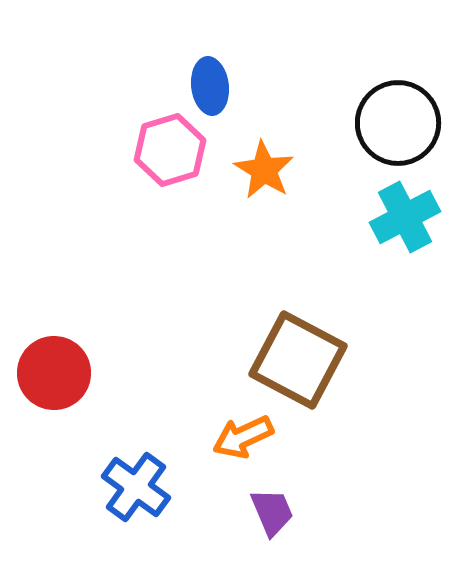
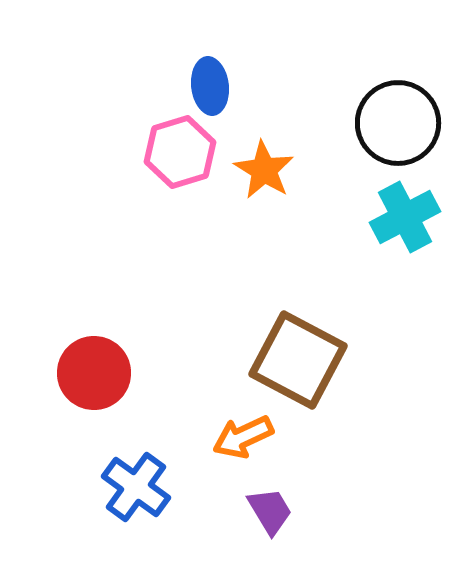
pink hexagon: moved 10 px right, 2 px down
red circle: moved 40 px right
purple trapezoid: moved 2 px left, 1 px up; rotated 8 degrees counterclockwise
